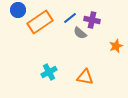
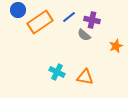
blue line: moved 1 px left, 1 px up
gray semicircle: moved 4 px right, 2 px down
cyan cross: moved 8 px right; rotated 35 degrees counterclockwise
